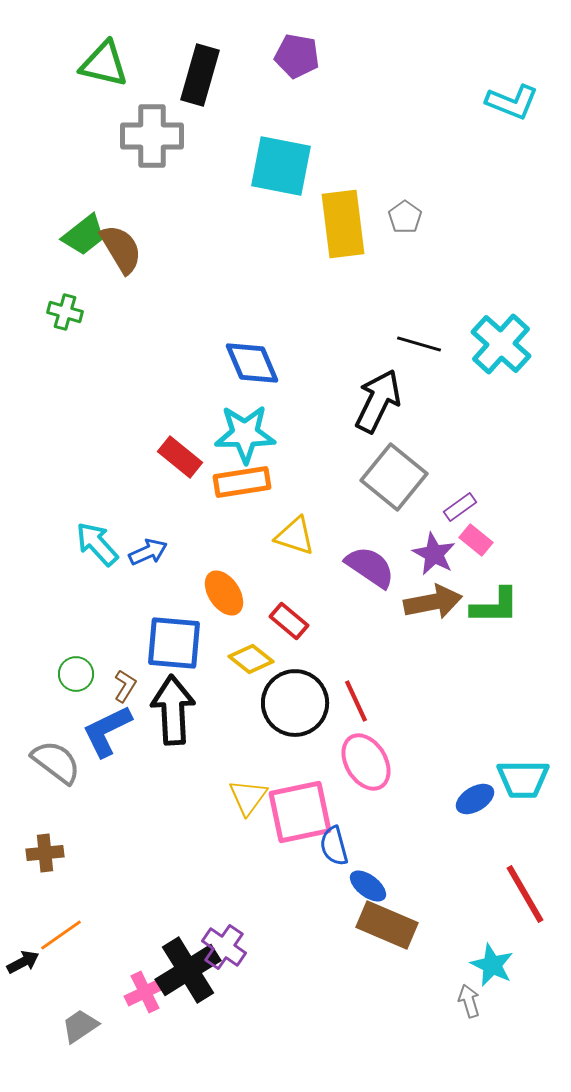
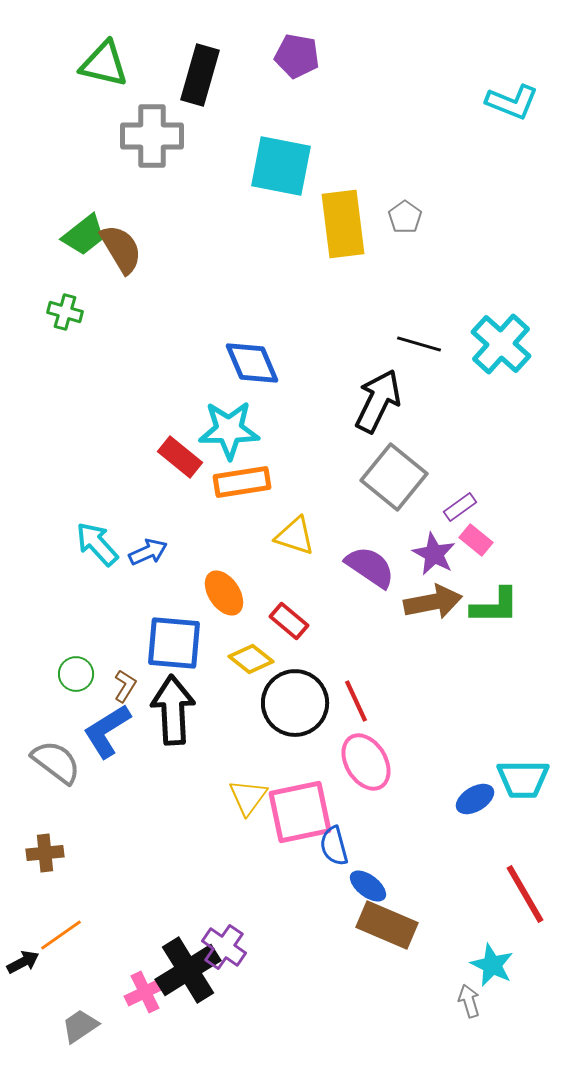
cyan star at (245, 434): moved 16 px left, 4 px up
blue L-shape at (107, 731): rotated 6 degrees counterclockwise
